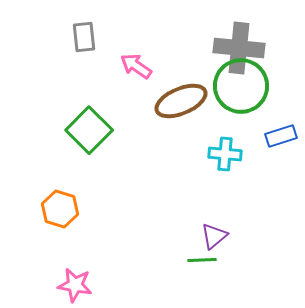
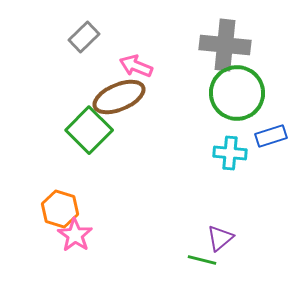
gray rectangle: rotated 52 degrees clockwise
gray cross: moved 14 px left, 3 px up
pink arrow: rotated 12 degrees counterclockwise
green circle: moved 4 px left, 7 px down
brown ellipse: moved 62 px left, 4 px up
blue rectangle: moved 10 px left
cyan cross: moved 5 px right, 1 px up
purple triangle: moved 6 px right, 2 px down
green line: rotated 16 degrees clockwise
pink star: moved 50 px up; rotated 24 degrees clockwise
